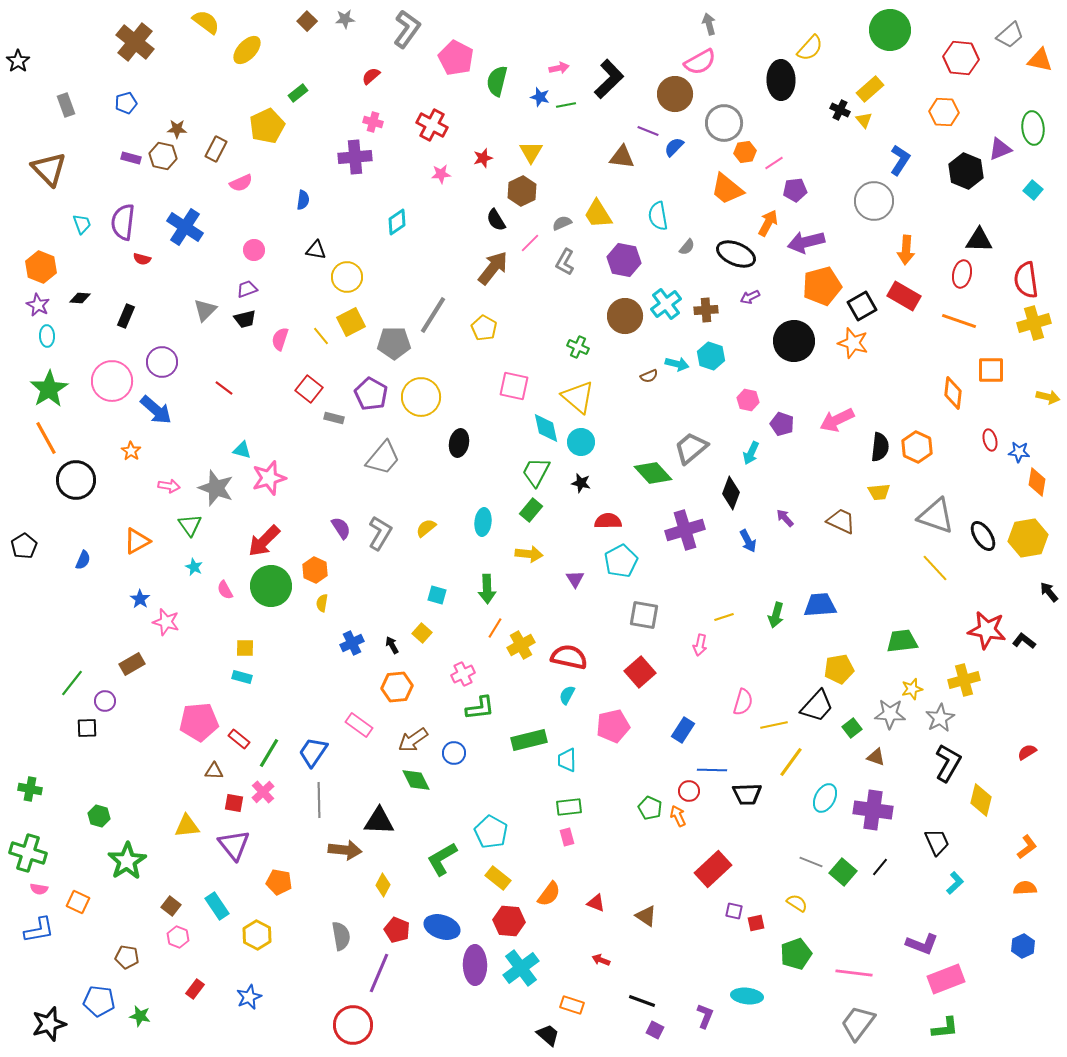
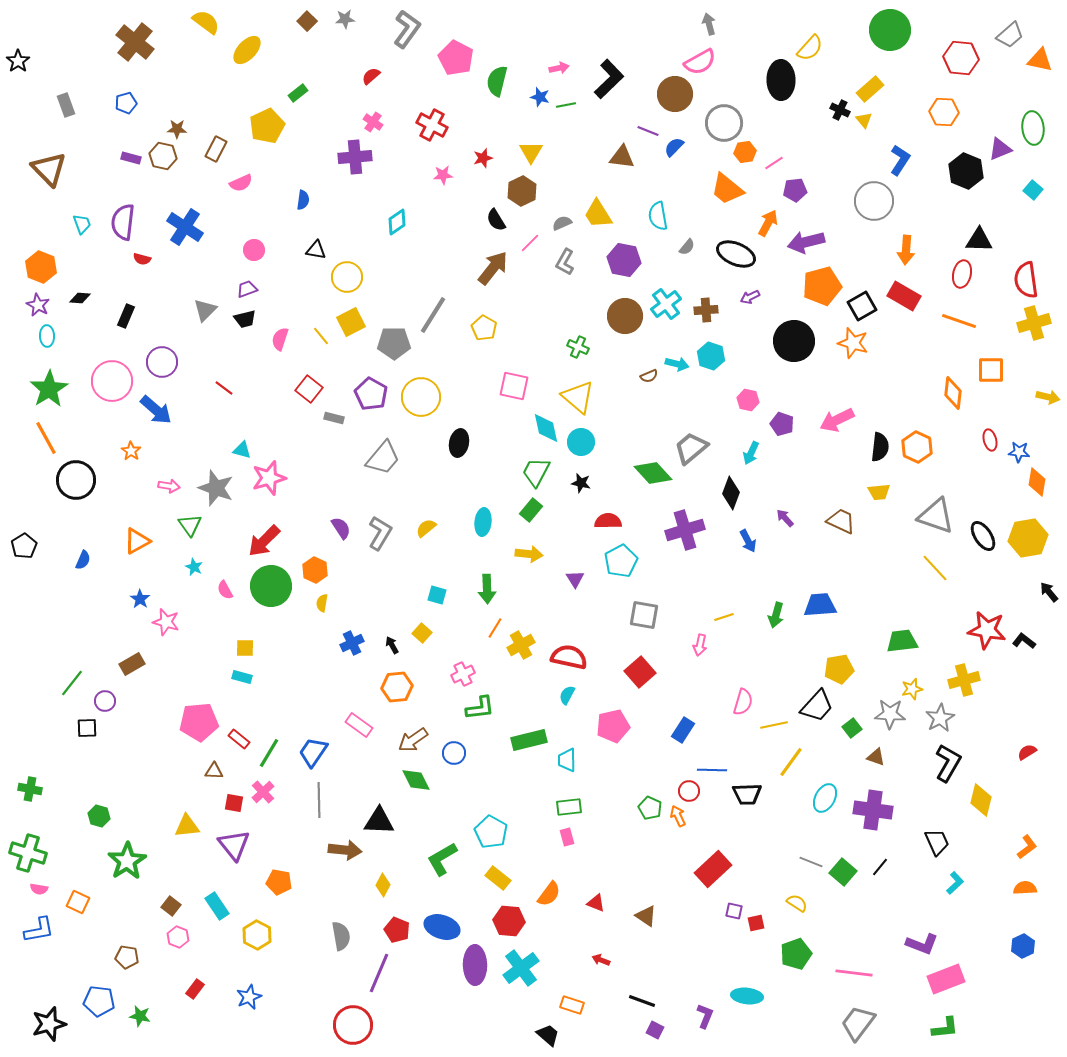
pink cross at (373, 122): rotated 18 degrees clockwise
pink star at (441, 174): moved 2 px right, 1 px down
